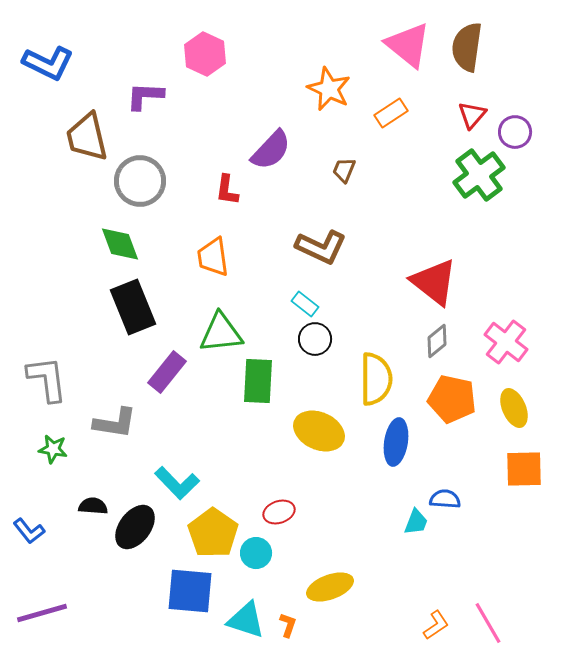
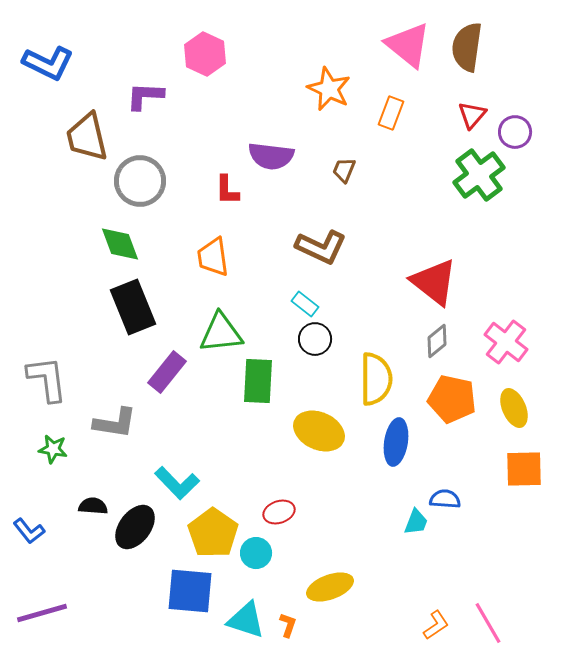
orange rectangle at (391, 113): rotated 36 degrees counterclockwise
purple semicircle at (271, 150): moved 6 px down; rotated 54 degrees clockwise
red L-shape at (227, 190): rotated 8 degrees counterclockwise
